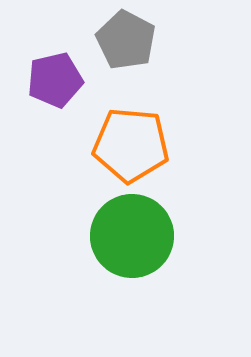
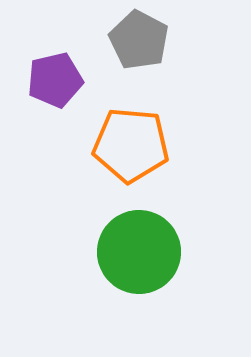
gray pentagon: moved 13 px right
green circle: moved 7 px right, 16 px down
